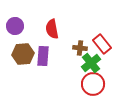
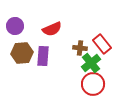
red semicircle: rotated 102 degrees counterclockwise
brown hexagon: moved 1 px left, 1 px up
